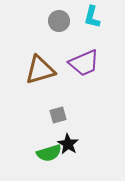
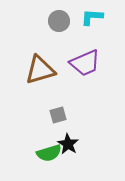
cyan L-shape: rotated 80 degrees clockwise
purple trapezoid: moved 1 px right
